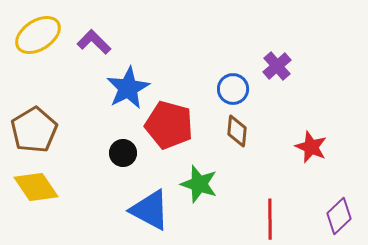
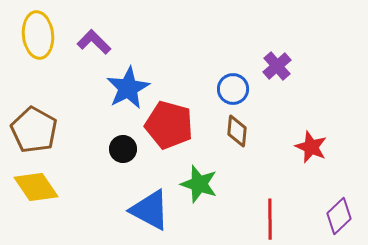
yellow ellipse: rotated 63 degrees counterclockwise
brown pentagon: rotated 12 degrees counterclockwise
black circle: moved 4 px up
